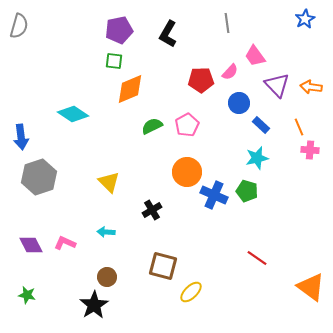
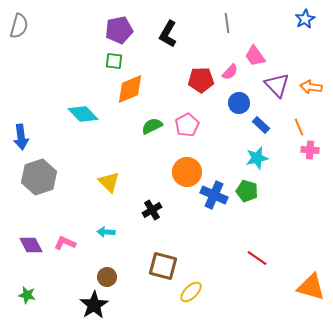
cyan diamond: moved 10 px right; rotated 12 degrees clockwise
orange triangle: rotated 20 degrees counterclockwise
